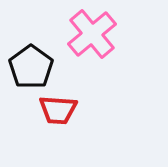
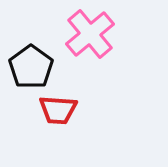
pink cross: moved 2 px left
